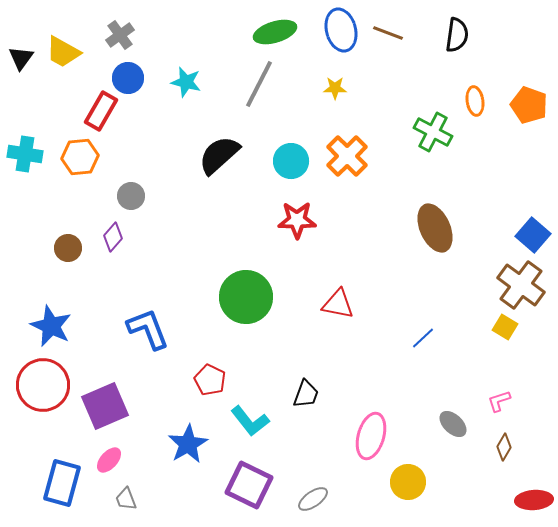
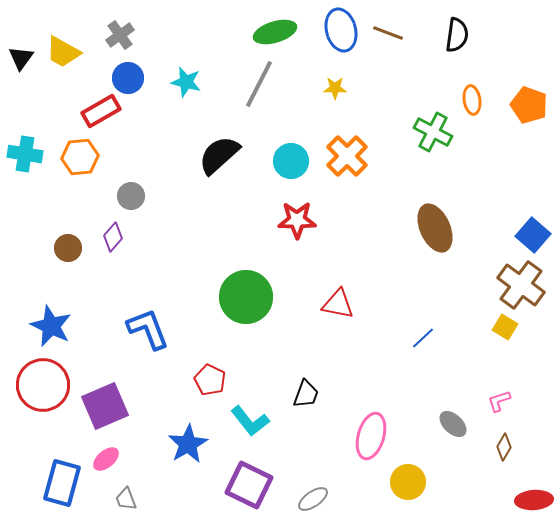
orange ellipse at (475, 101): moved 3 px left, 1 px up
red rectangle at (101, 111): rotated 30 degrees clockwise
pink ellipse at (109, 460): moved 3 px left, 1 px up; rotated 8 degrees clockwise
